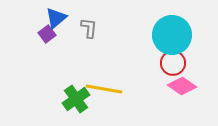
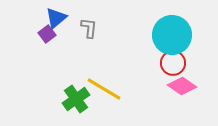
yellow line: rotated 21 degrees clockwise
